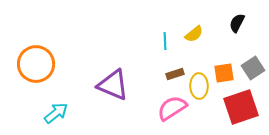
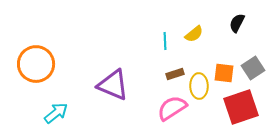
orange square: rotated 15 degrees clockwise
